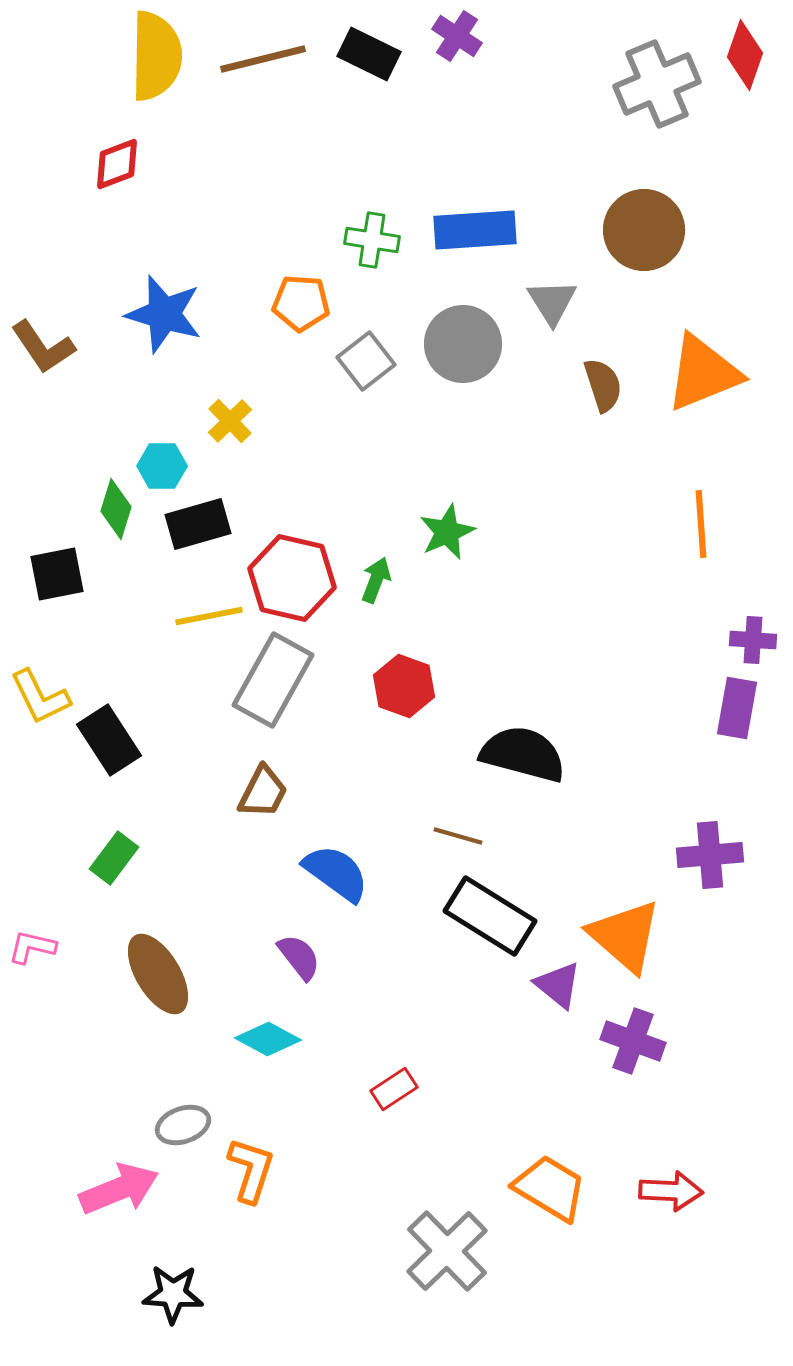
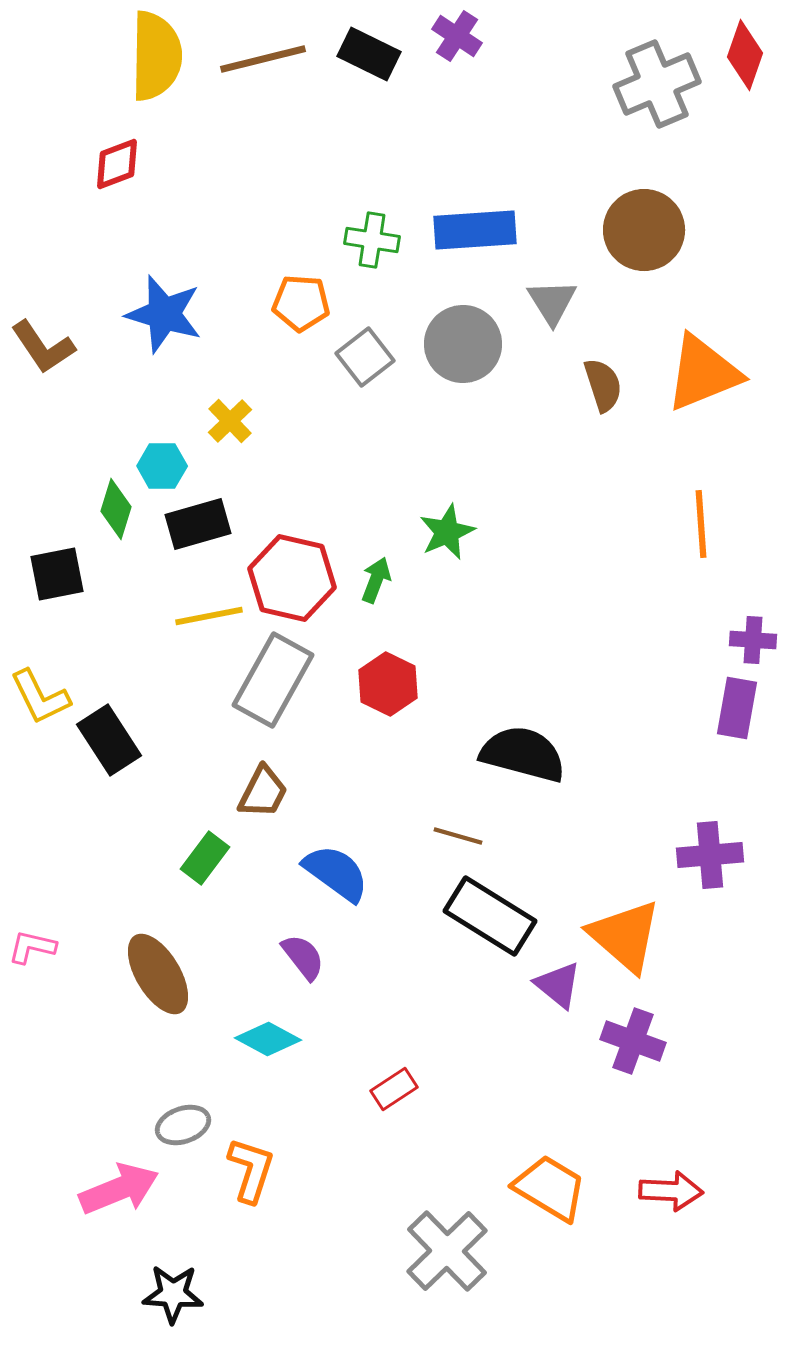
gray square at (366, 361): moved 1 px left, 4 px up
red hexagon at (404, 686): moved 16 px left, 2 px up; rotated 6 degrees clockwise
green rectangle at (114, 858): moved 91 px right
purple semicircle at (299, 957): moved 4 px right
